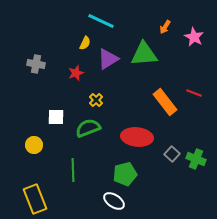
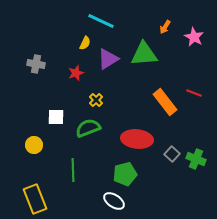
red ellipse: moved 2 px down
